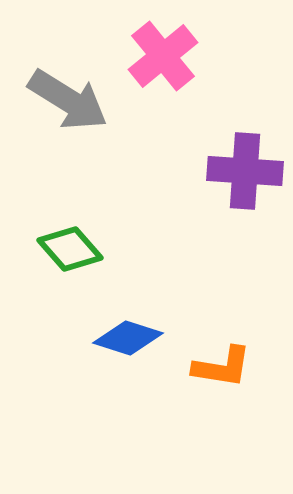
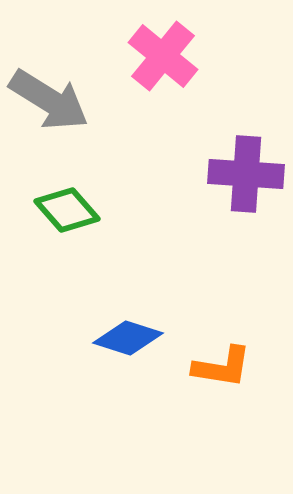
pink cross: rotated 12 degrees counterclockwise
gray arrow: moved 19 px left
purple cross: moved 1 px right, 3 px down
green diamond: moved 3 px left, 39 px up
